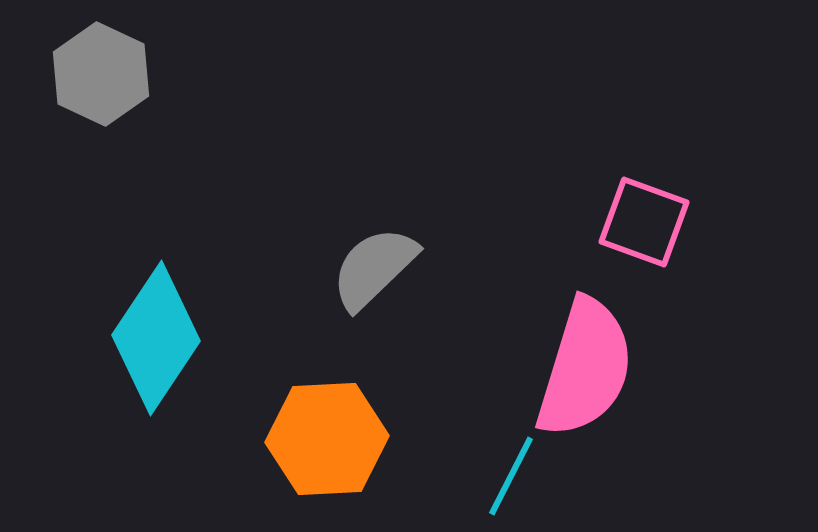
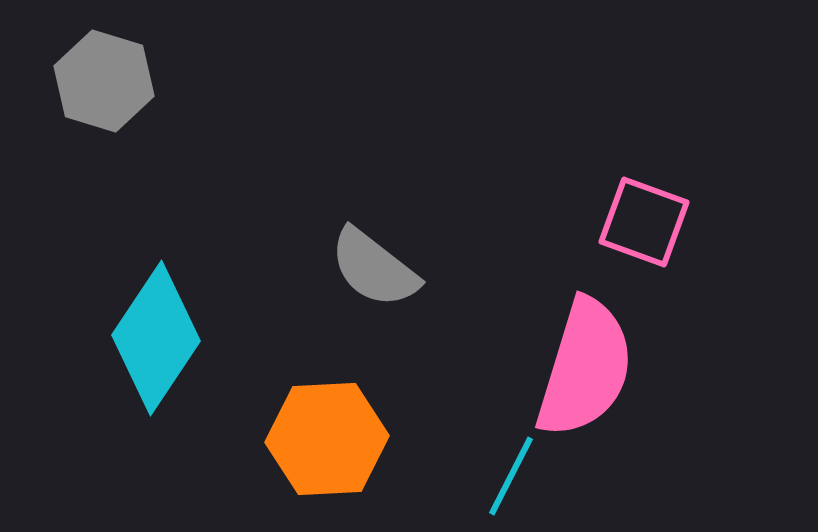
gray hexagon: moved 3 px right, 7 px down; rotated 8 degrees counterclockwise
gray semicircle: rotated 98 degrees counterclockwise
